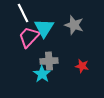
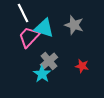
cyan triangle: rotated 45 degrees counterclockwise
gray cross: rotated 36 degrees counterclockwise
